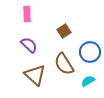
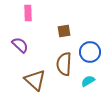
pink rectangle: moved 1 px right, 1 px up
brown square: rotated 24 degrees clockwise
purple semicircle: moved 9 px left
brown semicircle: rotated 35 degrees clockwise
brown triangle: moved 5 px down
